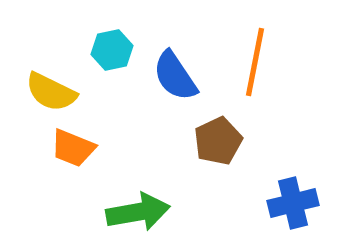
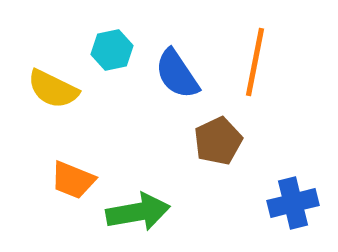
blue semicircle: moved 2 px right, 2 px up
yellow semicircle: moved 2 px right, 3 px up
orange trapezoid: moved 32 px down
